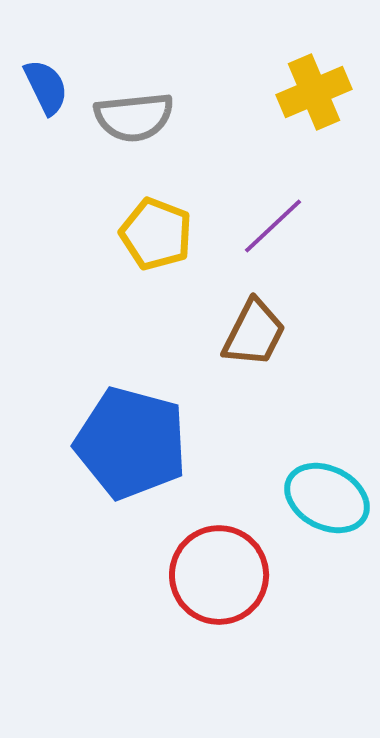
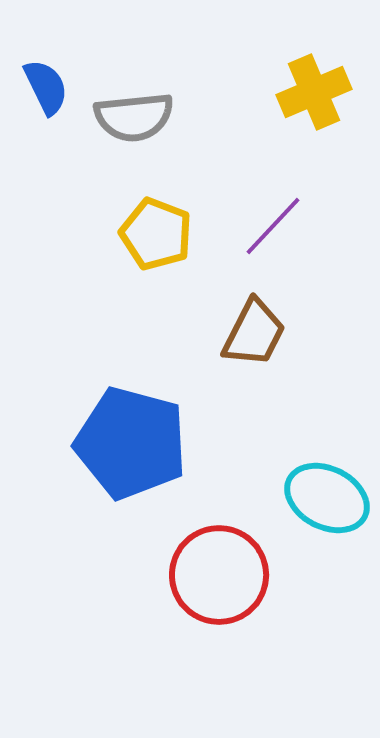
purple line: rotated 4 degrees counterclockwise
